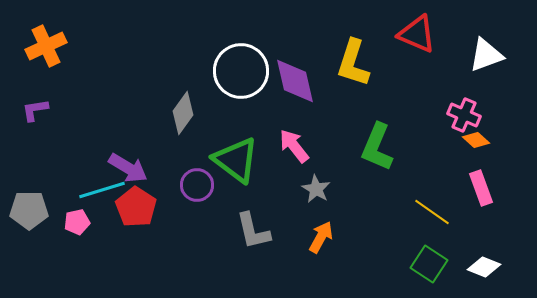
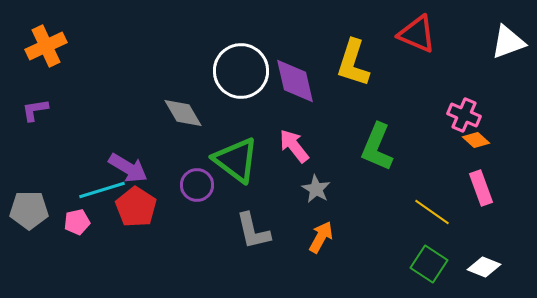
white triangle: moved 22 px right, 13 px up
gray diamond: rotated 66 degrees counterclockwise
